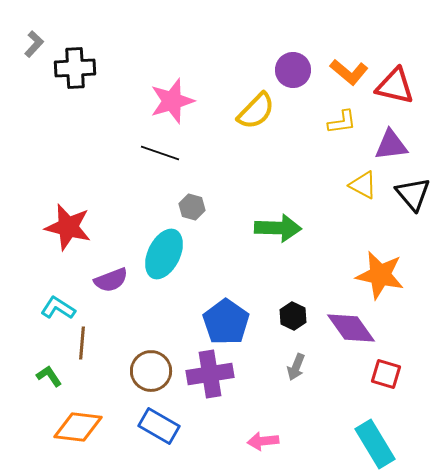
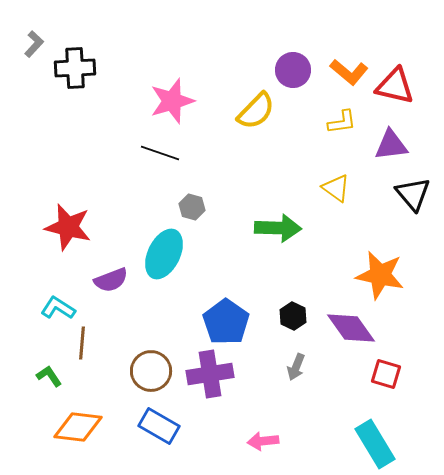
yellow triangle: moved 27 px left, 3 px down; rotated 8 degrees clockwise
